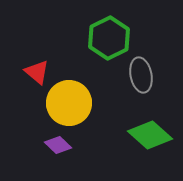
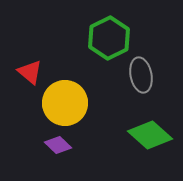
red triangle: moved 7 px left
yellow circle: moved 4 px left
